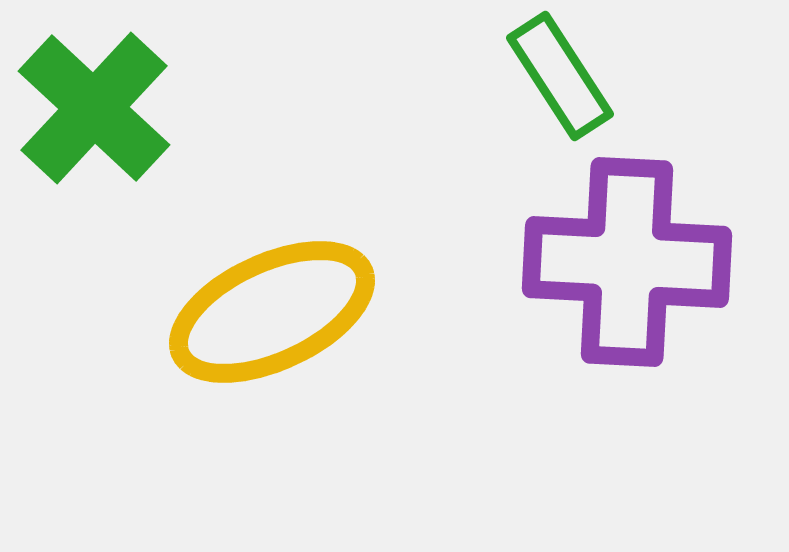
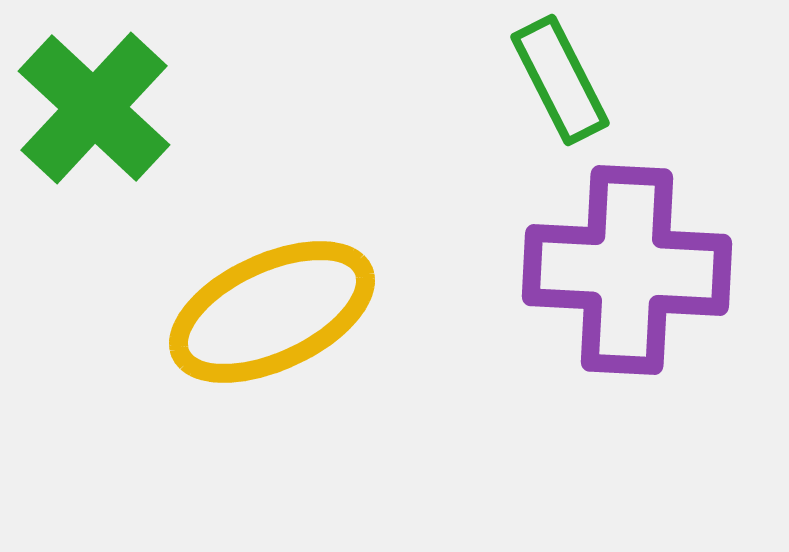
green rectangle: moved 4 px down; rotated 6 degrees clockwise
purple cross: moved 8 px down
